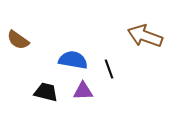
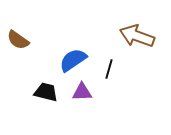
brown arrow: moved 8 px left
blue semicircle: rotated 44 degrees counterclockwise
black line: rotated 36 degrees clockwise
purple triangle: moved 1 px left, 1 px down
